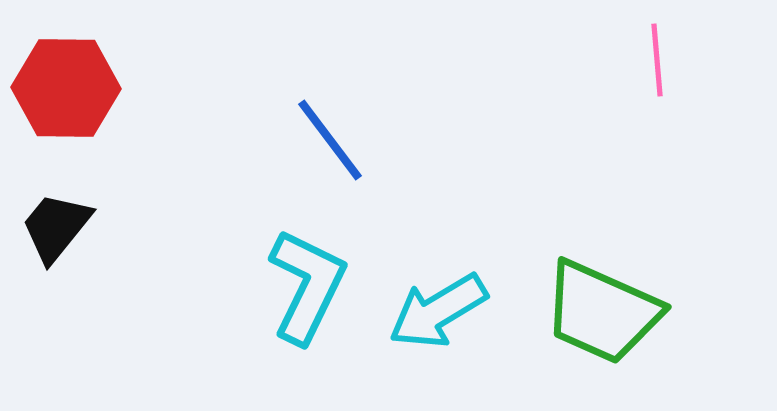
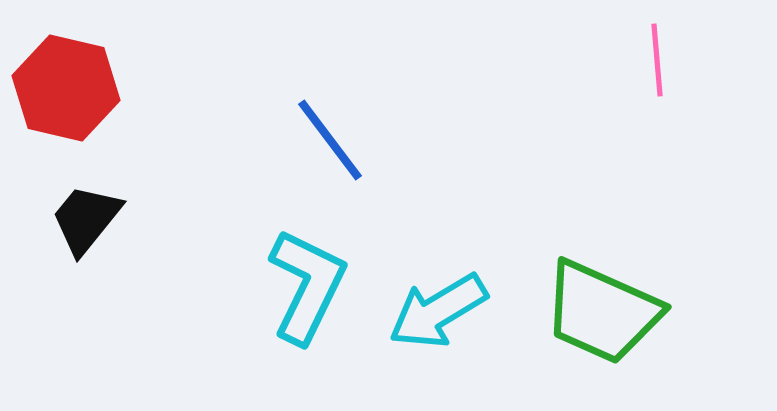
red hexagon: rotated 12 degrees clockwise
black trapezoid: moved 30 px right, 8 px up
